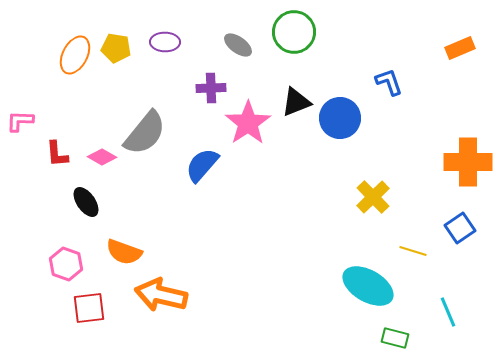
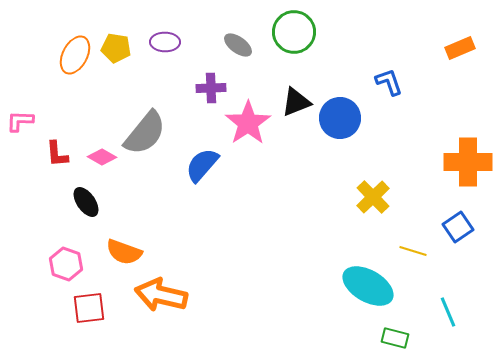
blue square: moved 2 px left, 1 px up
